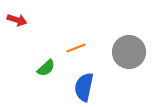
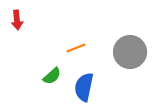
red arrow: rotated 66 degrees clockwise
gray circle: moved 1 px right
green semicircle: moved 6 px right, 8 px down
